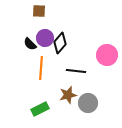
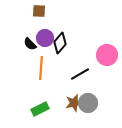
black line: moved 4 px right, 3 px down; rotated 36 degrees counterclockwise
brown star: moved 6 px right, 8 px down
